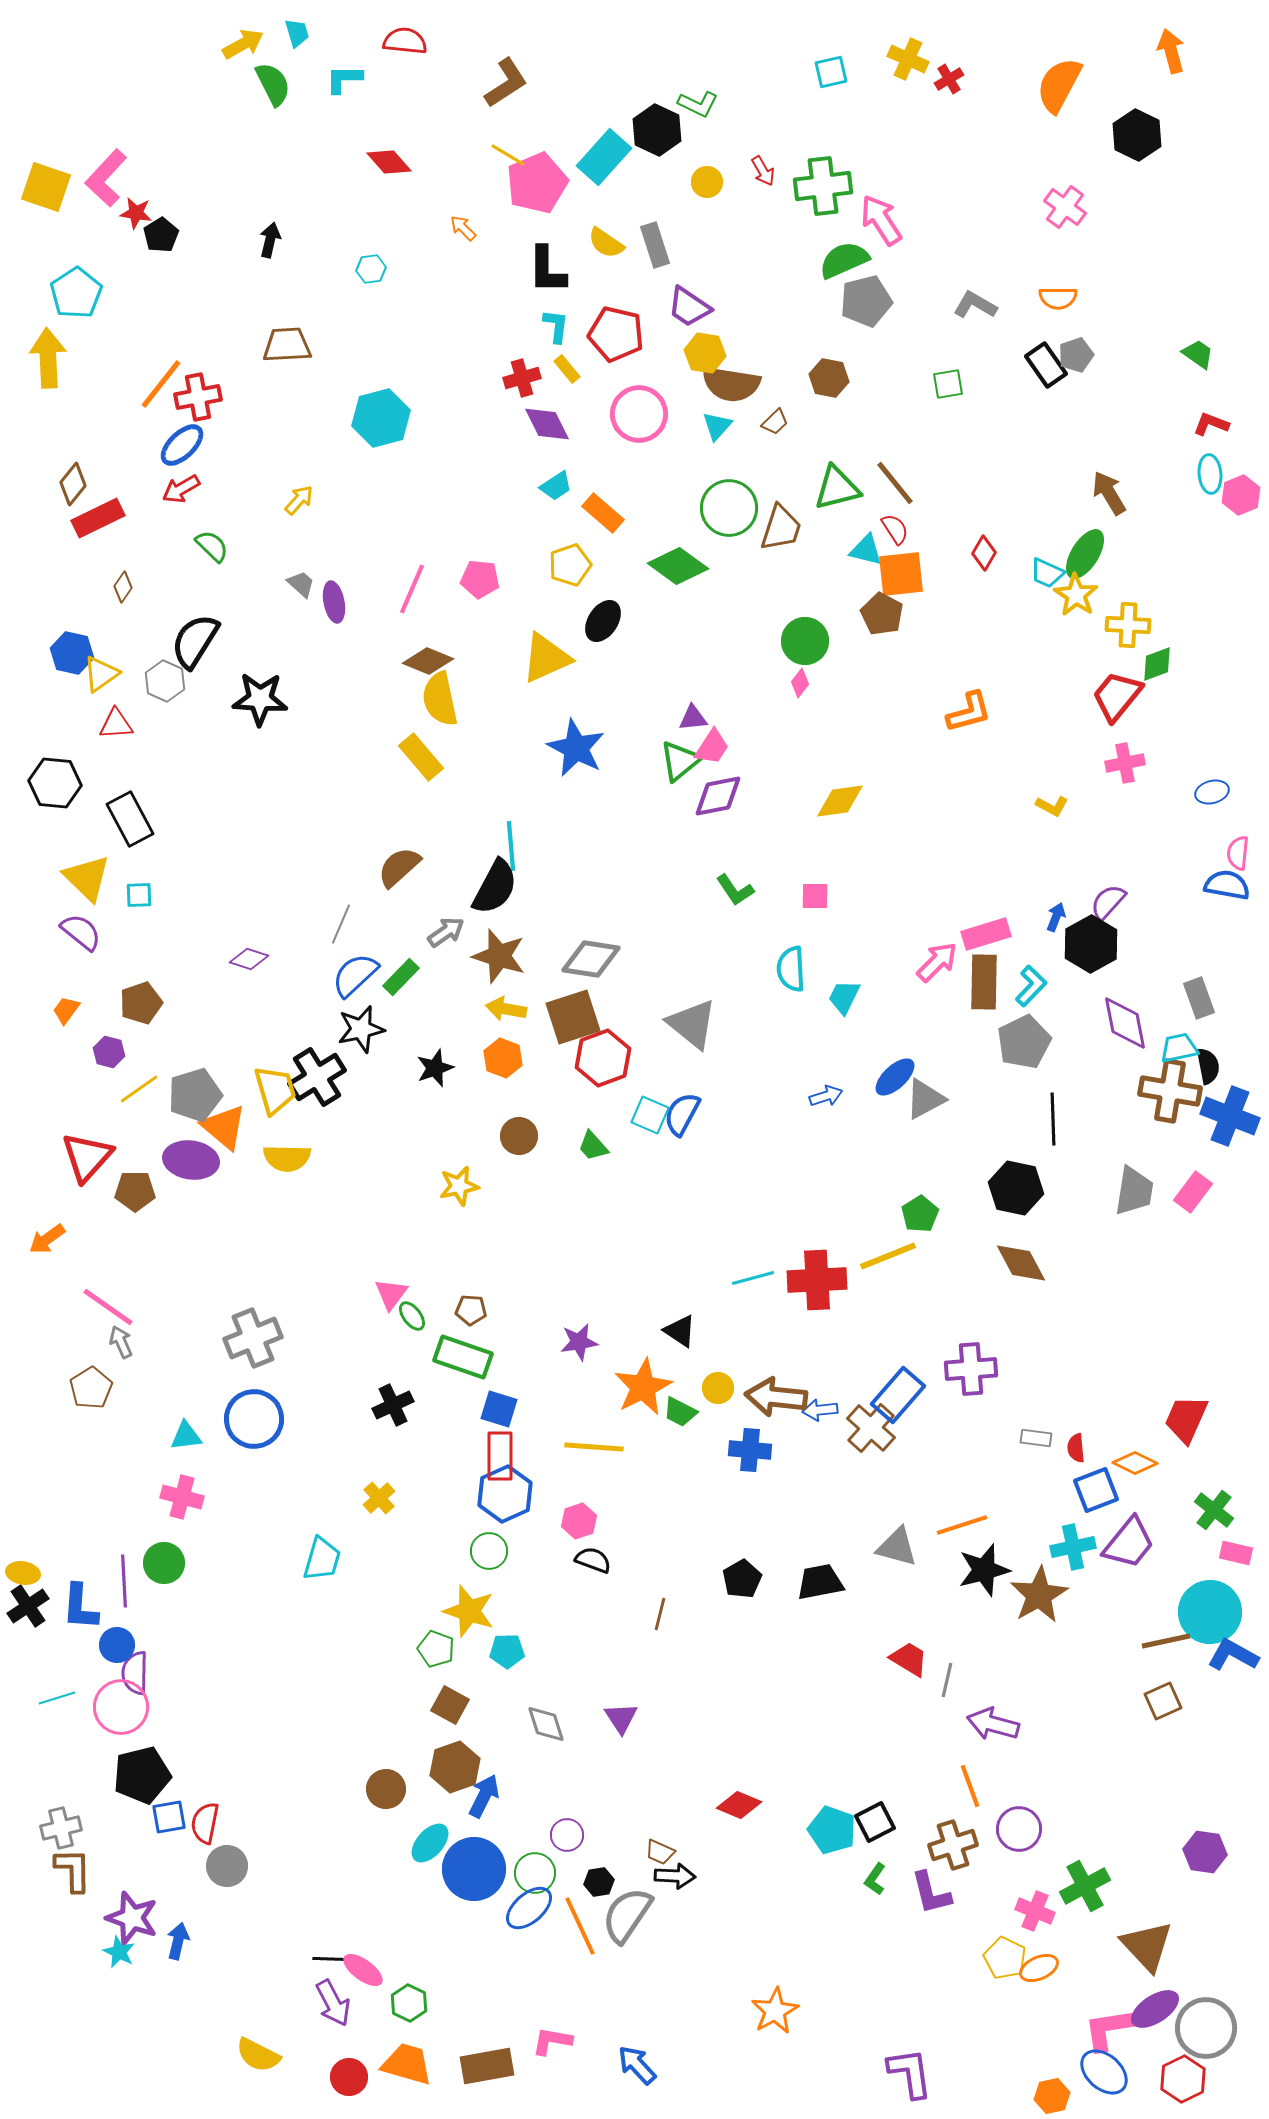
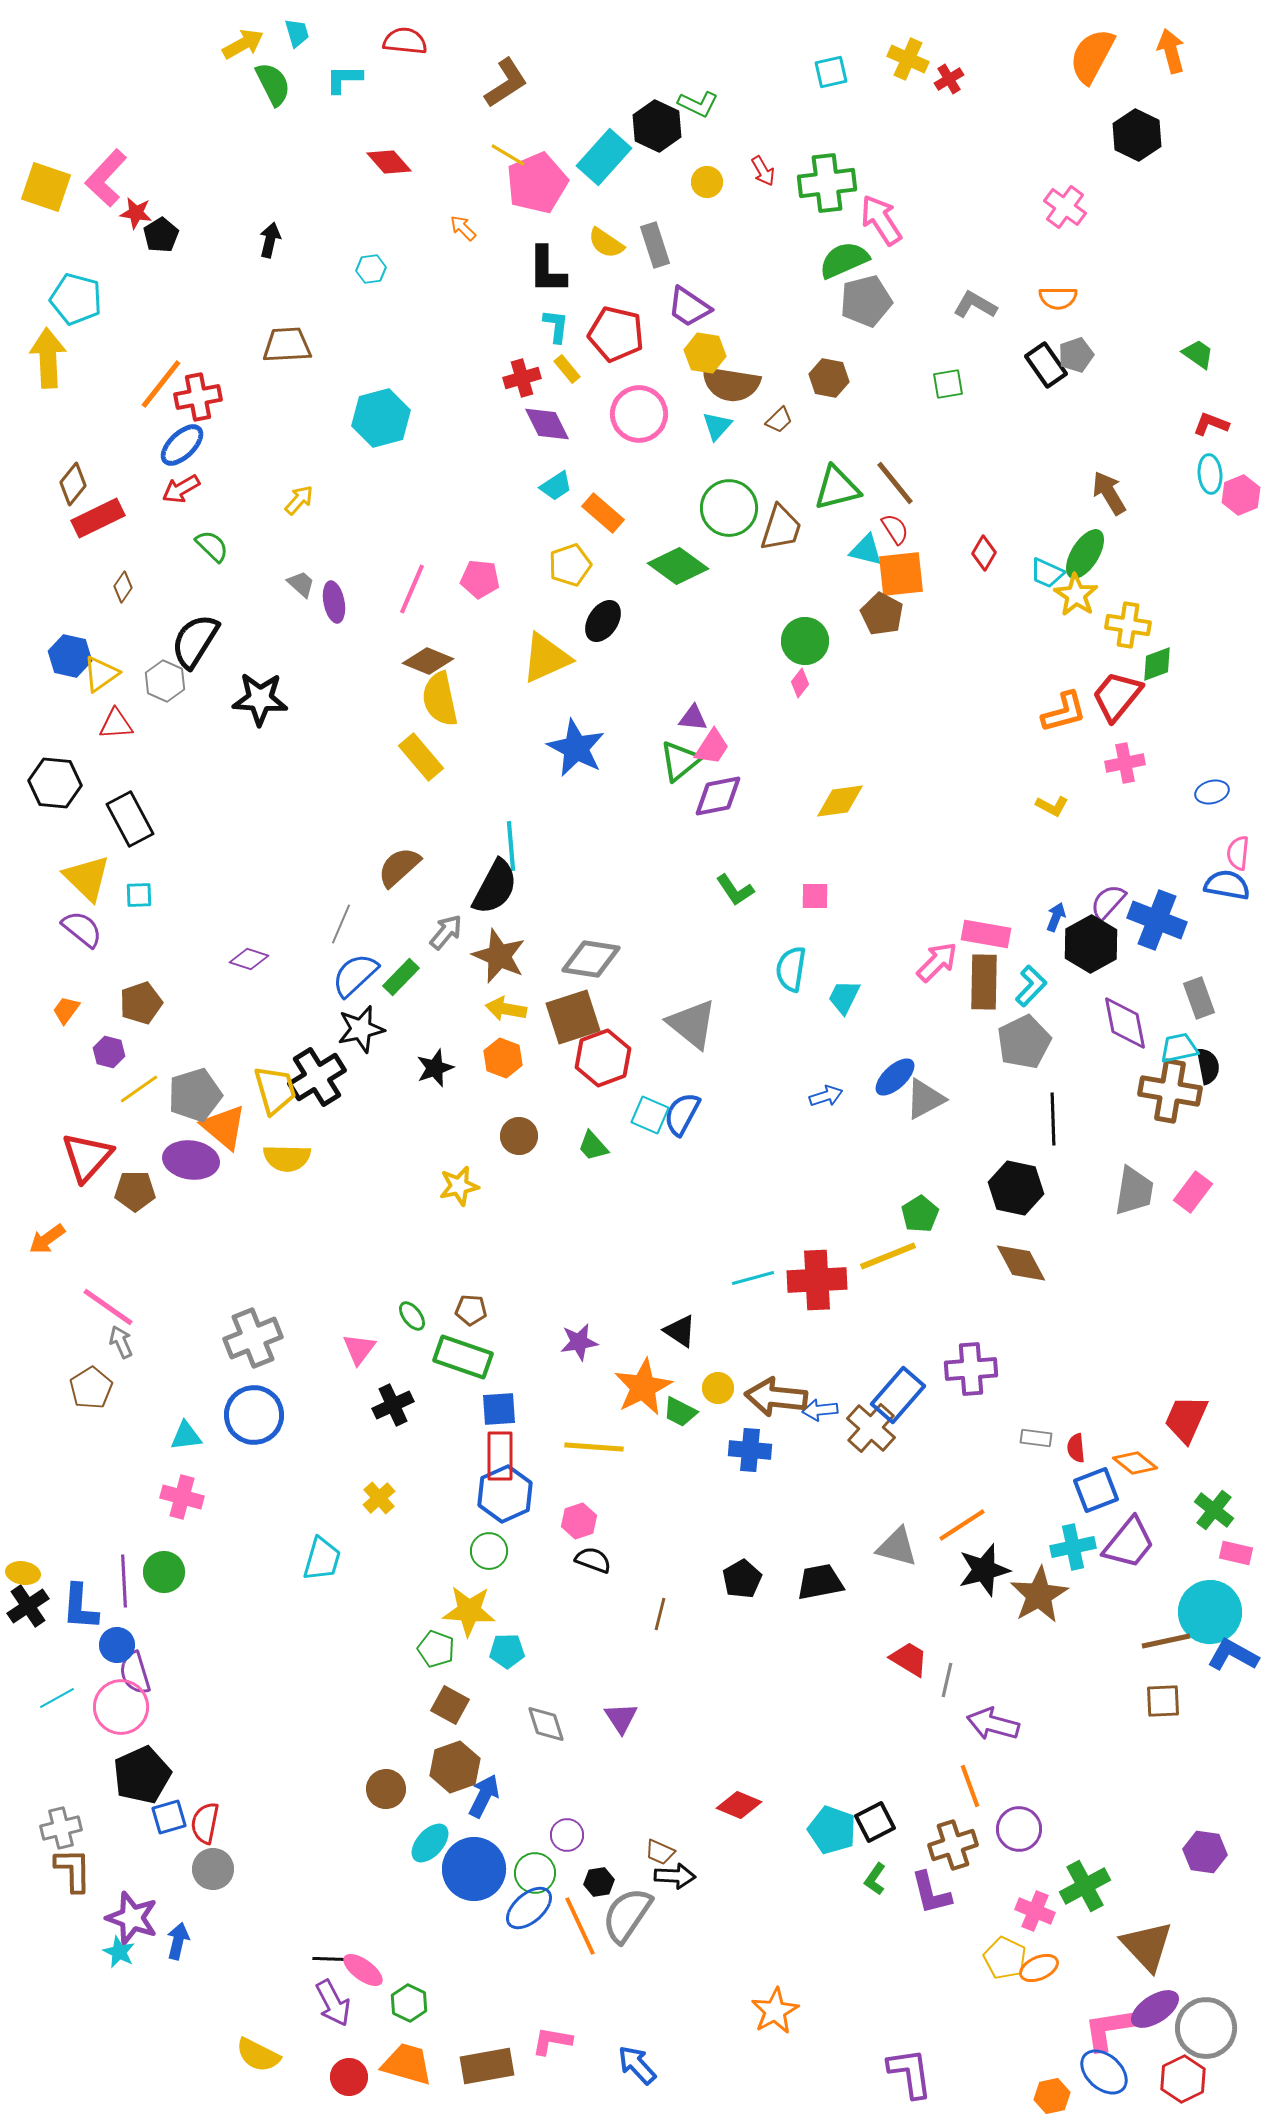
orange semicircle at (1059, 85): moved 33 px right, 29 px up
black hexagon at (657, 130): moved 4 px up
green cross at (823, 186): moved 4 px right, 3 px up
cyan pentagon at (76, 293): moved 6 px down; rotated 24 degrees counterclockwise
brown trapezoid at (775, 422): moved 4 px right, 2 px up
yellow cross at (1128, 625): rotated 6 degrees clockwise
blue hexagon at (72, 653): moved 2 px left, 3 px down
orange L-shape at (969, 712): moved 95 px right
purple triangle at (693, 718): rotated 12 degrees clockwise
purple semicircle at (81, 932): moved 1 px right, 3 px up
gray arrow at (446, 932): rotated 15 degrees counterclockwise
pink rectangle at (986, 934): rotated 27 degrees clockwise
brown star at (499, 956): rotated 6 degrees clockwise
cyan semicircle at (791, 969): rotated 12 degrees clockwise
blue cross at (1230, 1116): moved 73 px left, 196 px up
pink triangle at (391, 1294): moved 32 px left, 55 px down
blue square at (499, 1409): rotated 21 degrees counterclockwise
blue circle at (254, 1419): moved 4 px up
orange diamond at (1135, 1463): rotated 12 degrees clockwise
orange line at (962, 1525): rotated 15 degrees counterclockwise
green circle at (164, 1563): moved 9 px down
yellow star at (469, 1611): rotated 14 degrees counterclockwise
purple semicircle at (135, 1673): rotated 18 degrees counterclockwise
cyan line at (57, 1698): rotated 12 degrees counterclockwise
brown square at (1163, 1701): rotated 21 degrees clockwise
black pentagon at (142, 1775): rotated 10 degrees counterclockwise
blue square at (169, 1817): rotated 6 degrees counterclockwise
gray circle at (227, 1866): moved 14 px left, 3 px down
